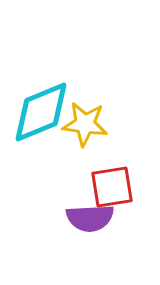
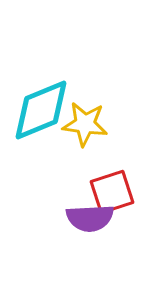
cyan diamond: moved 2 px up
red square: moved 5 px down; rotated 9 degrees counterclockwise
